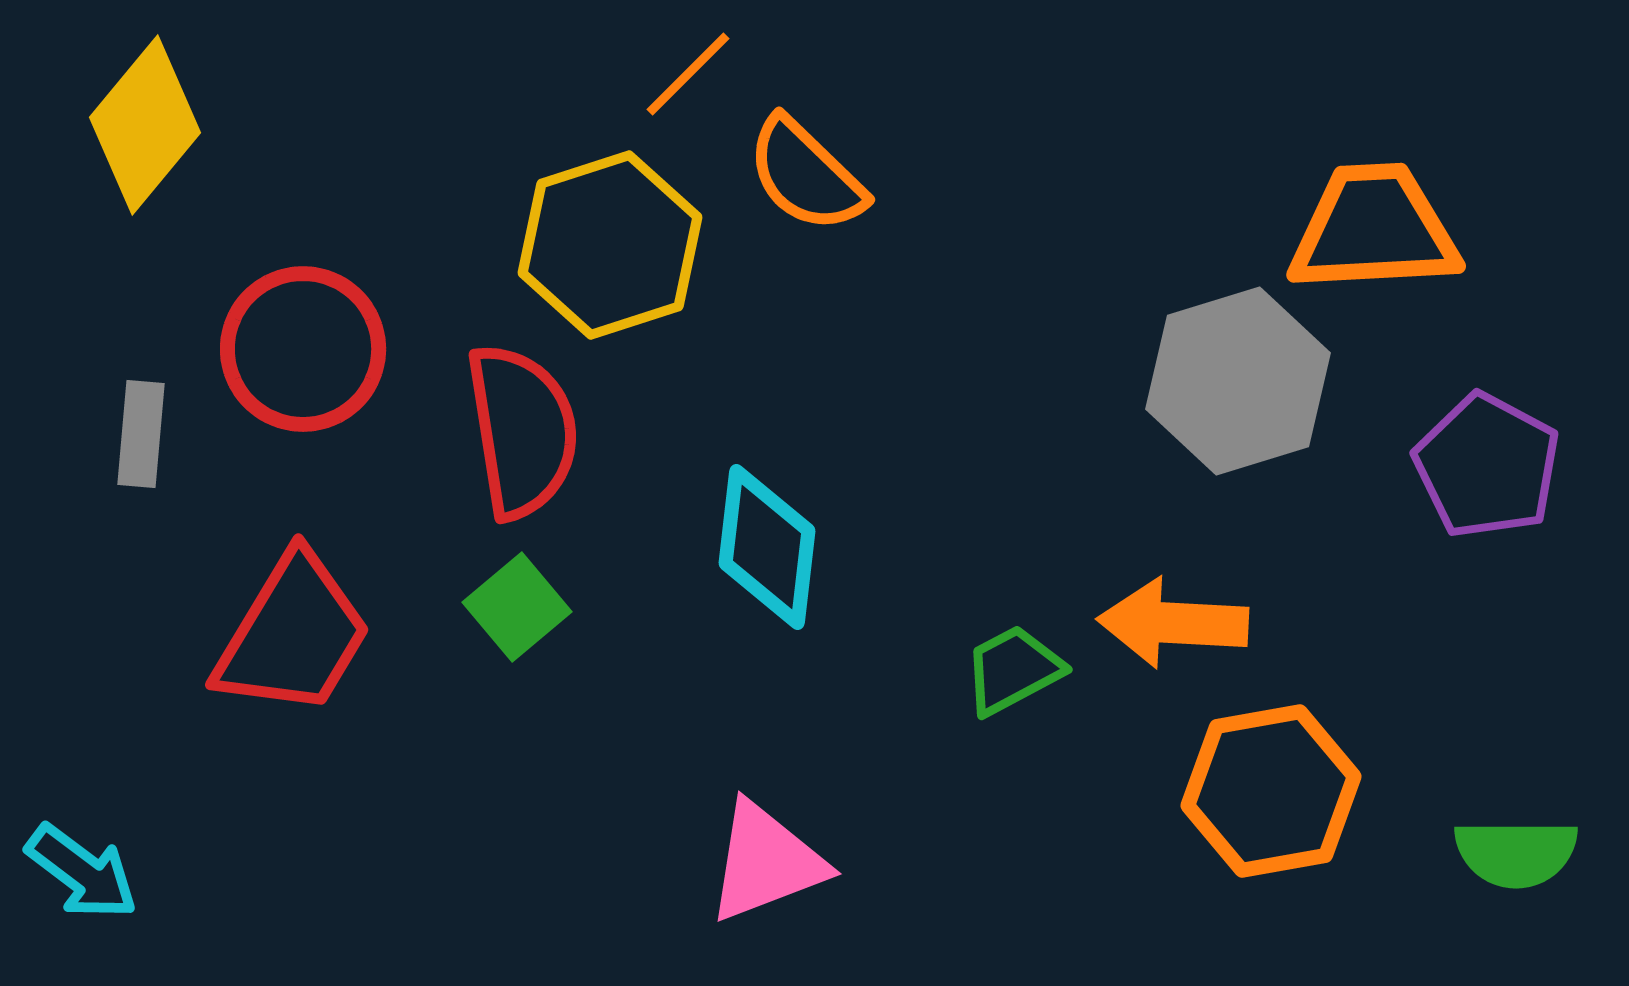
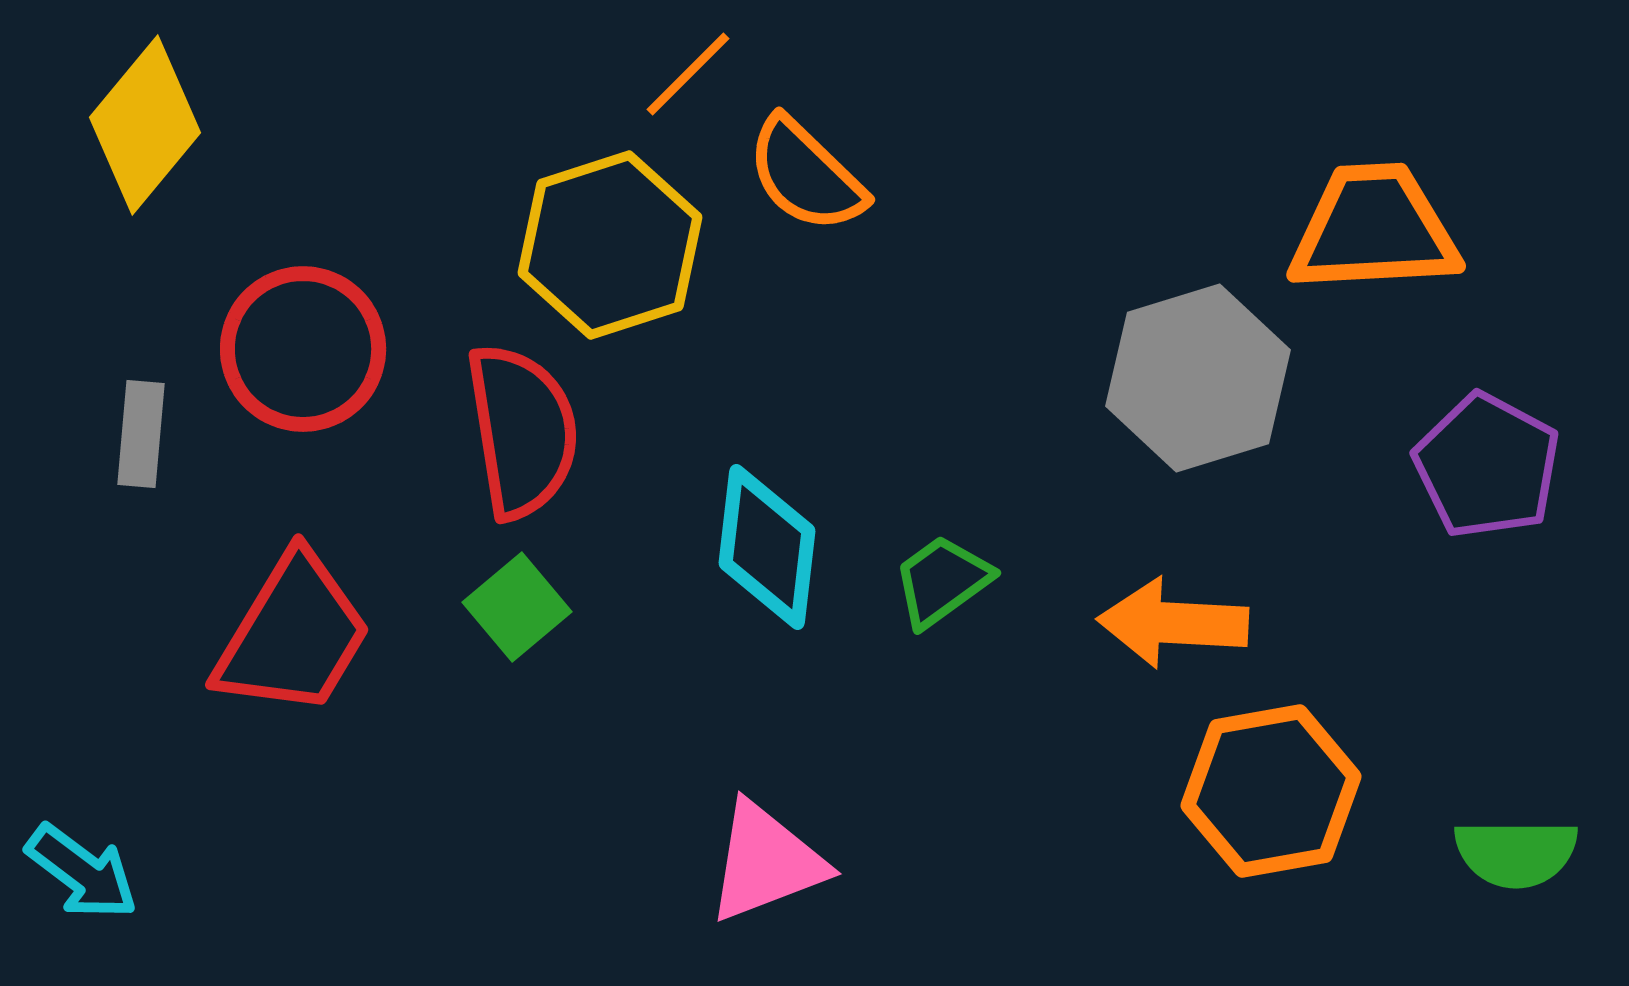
gray hexagon: moved 40 px left, 3 px up
green trapezoid: moved 71 px left, 89 px up; rotated 8 degrees counterclockwise
